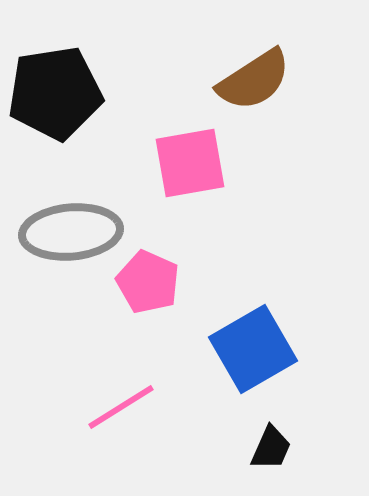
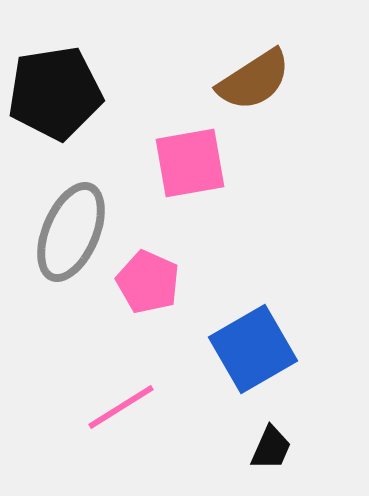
gray ellipse: rotated 62 degrees counterclockwise
